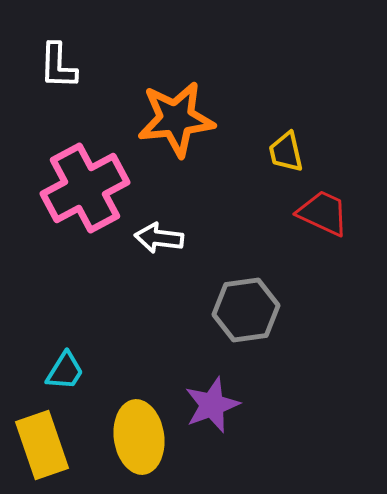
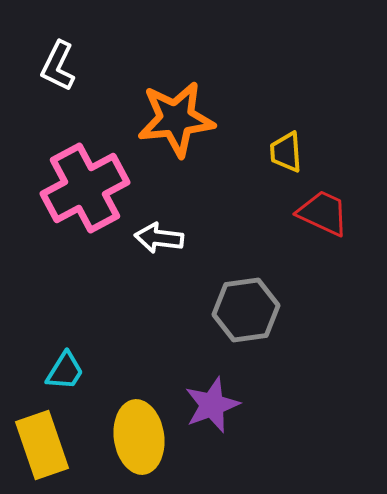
white L-shape: rotated 24 degrees clockwise
yellow trapezoid: rotated 9 degrees clockwise
